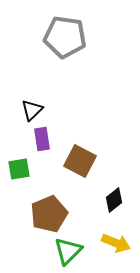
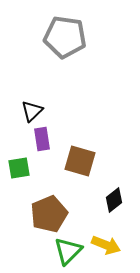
black triangle: moved 1 px down
brown square: rotated 12 degrees counterclockwise
green square: moved 1 px up
yellow arrow: moved 10 px left, 2 px down
